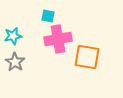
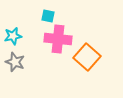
pink cross: rotated 16 degrees clockwise
orange square: rotated 32 degrees clockwise
gray star: rotated 12 degrees counterclockwise
